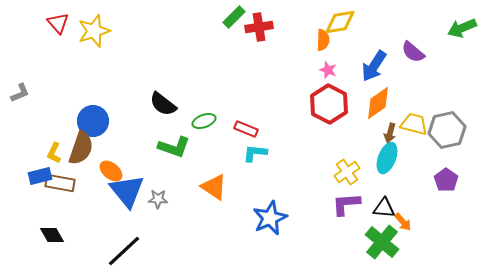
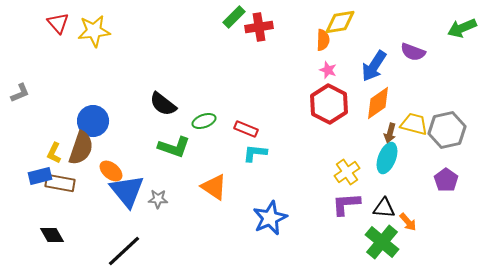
yellow star: rotated 12 degrees clockwise
purple semicircle: rotated 20 degrees counterclockwise
orange arrow: moved 5 px right
